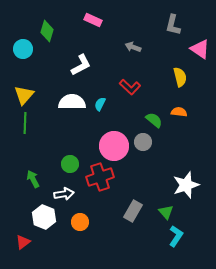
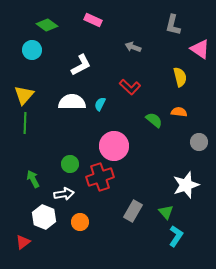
green diamond: moved 6 px up; rotated 70 degrees counterclockwise
cyan circle: moved 9 px right, 1 px down
gray circle: moved 56 px right
